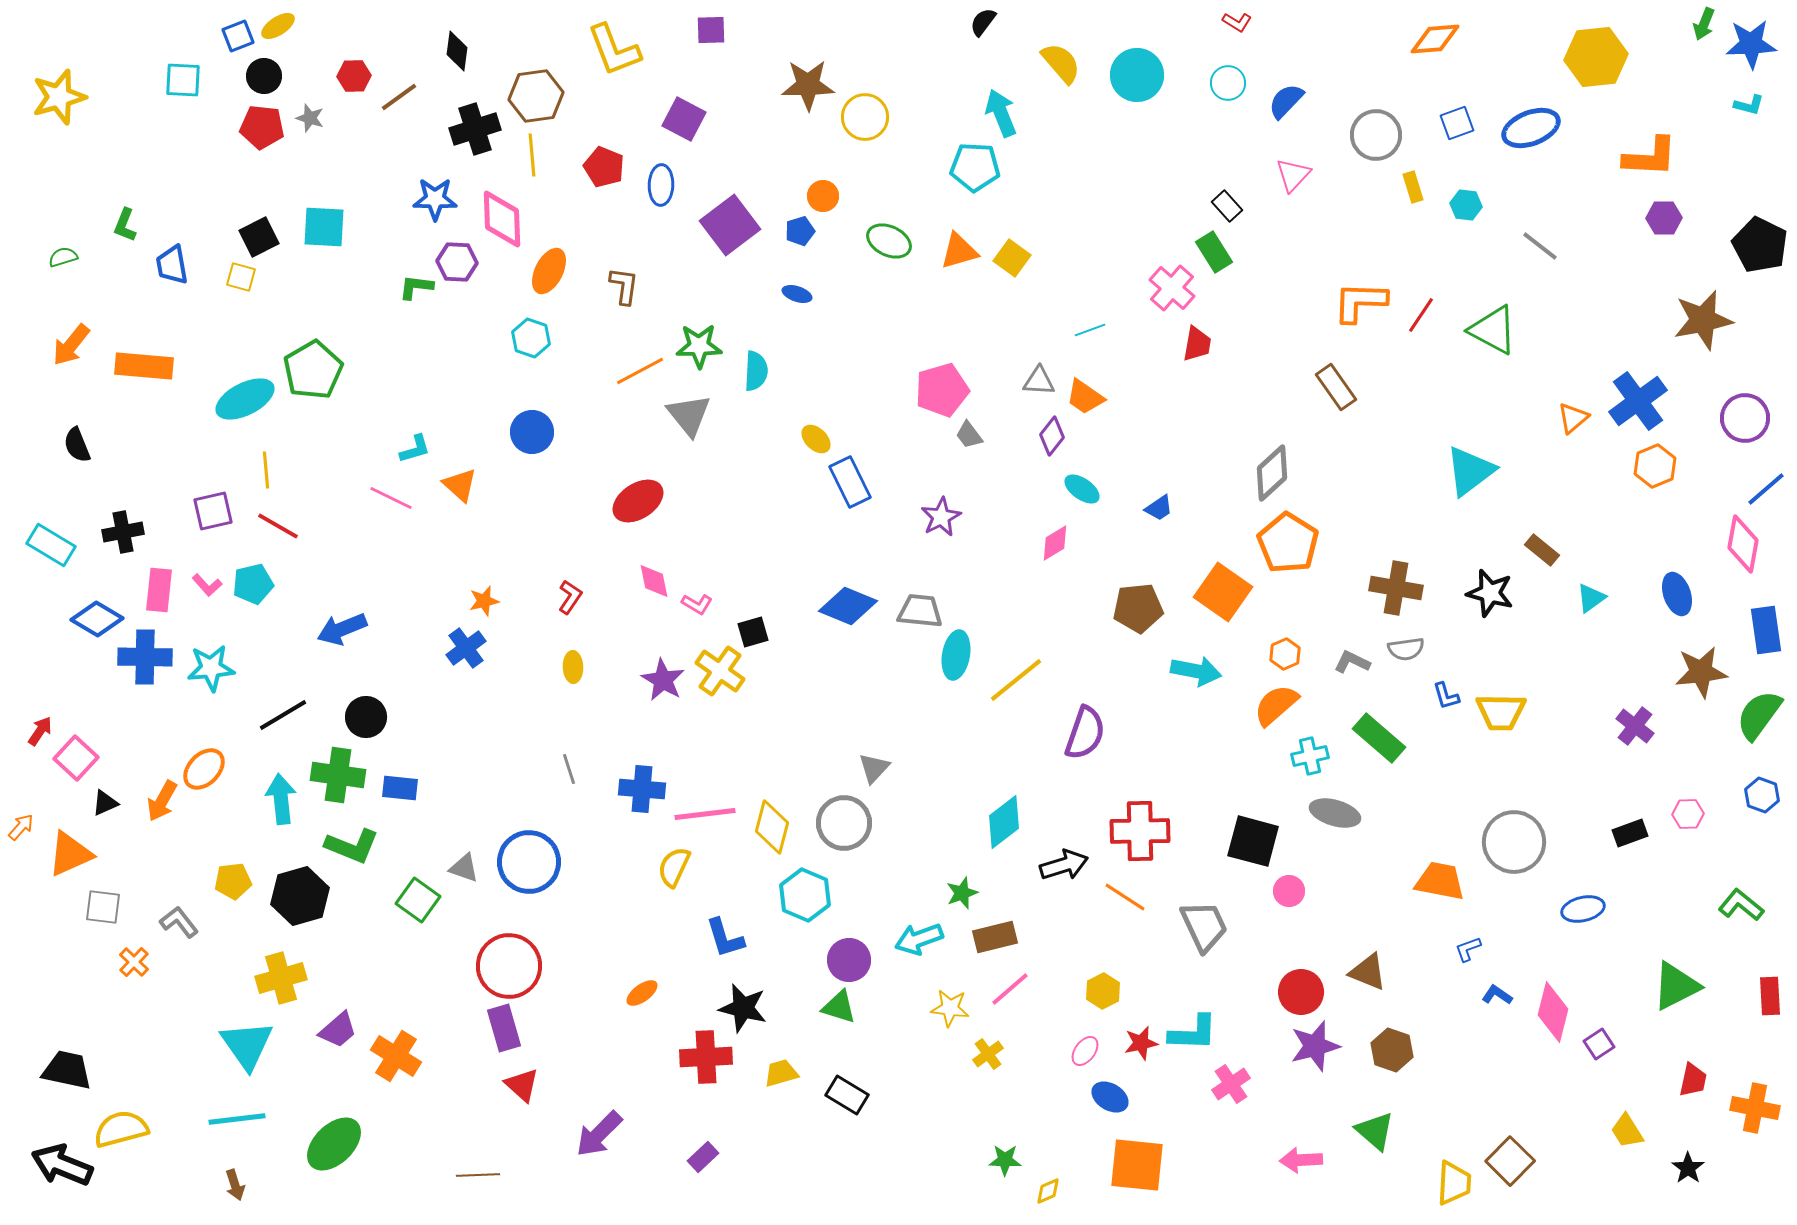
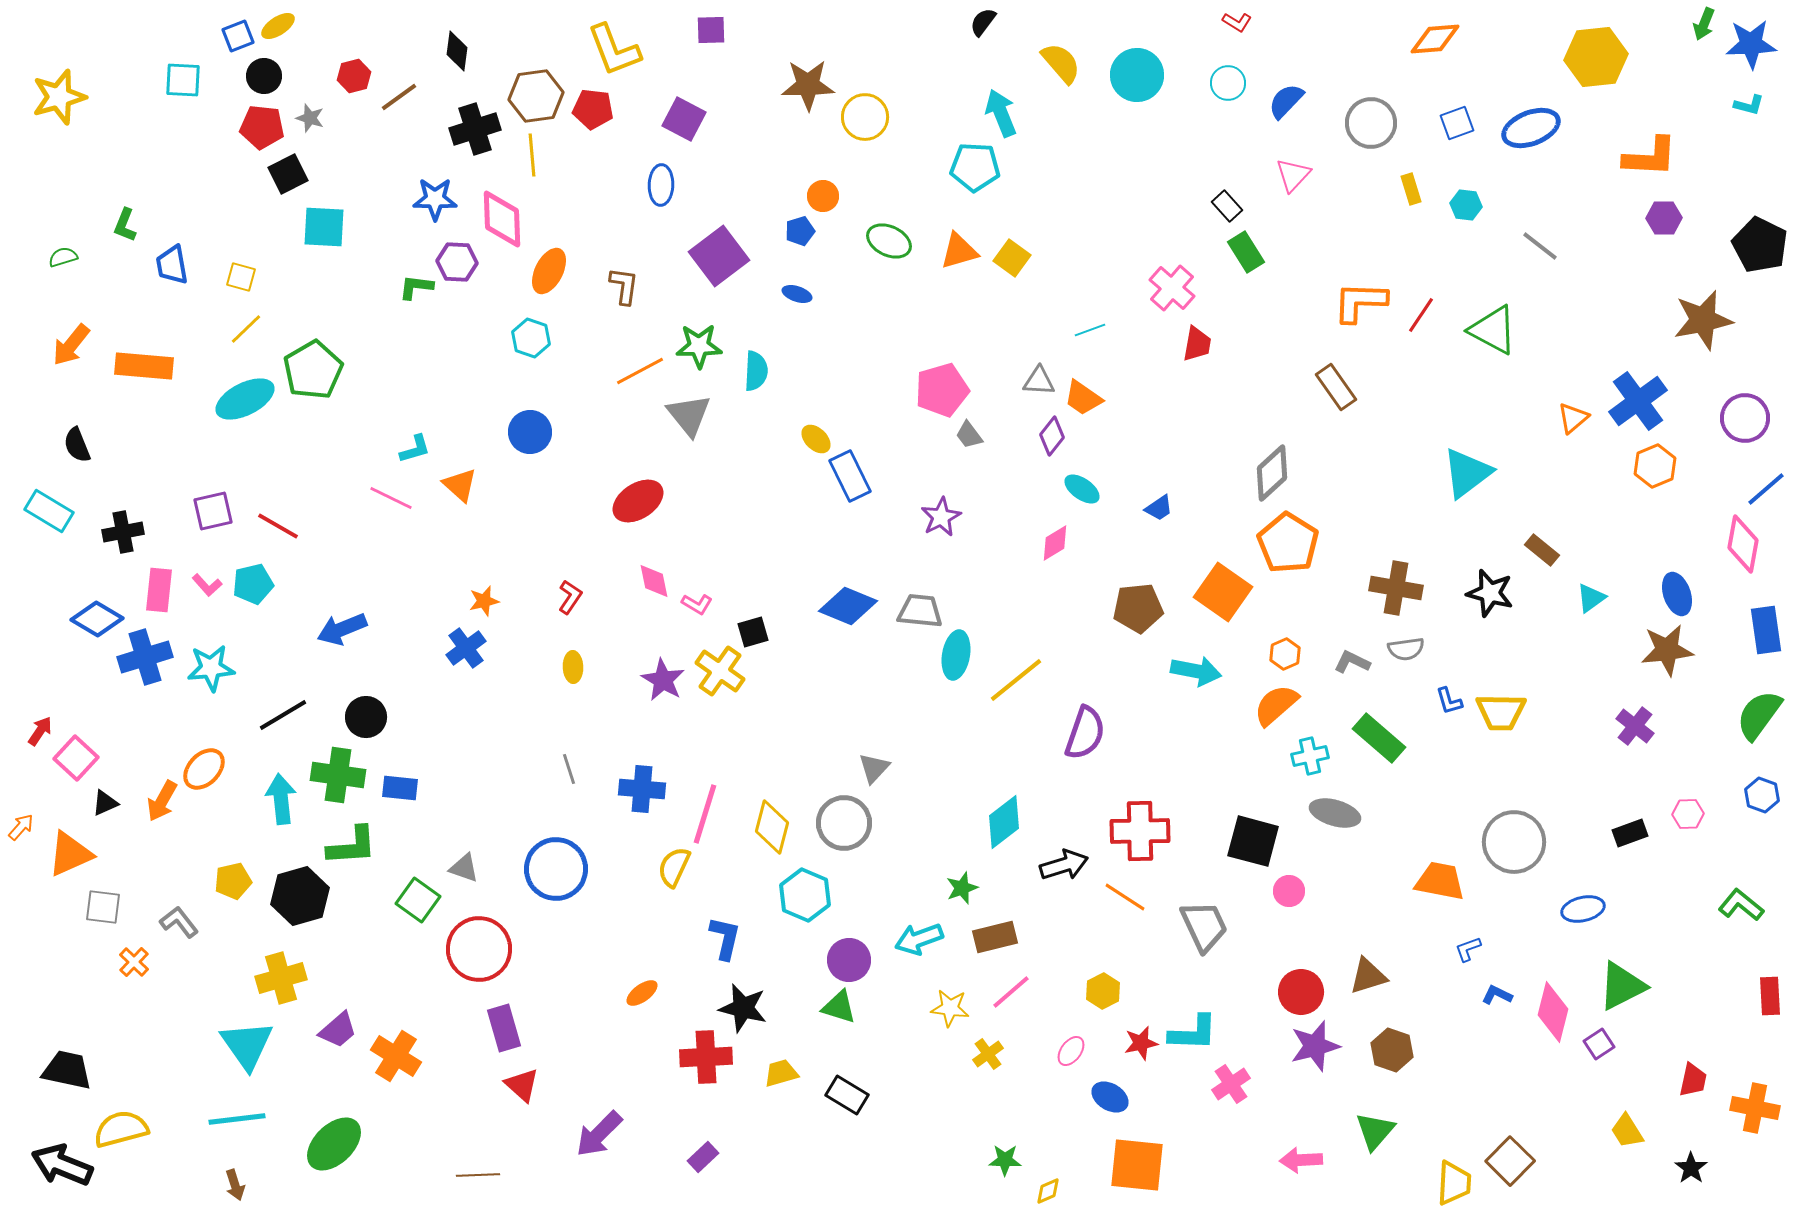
red hexagon at (354, 76): rotated 12 degrees counterclockwise
gray circle at (1376, 135): moved 5 px left, 12 px up
red pentagon at (604, 167): moved 11 px left, 58 px up; rotated 15 degrees counterclockwise
yellow rectangle at (1413, 187): moved 2 px left, 2 px down
purple square at (730, 225): moved 11 px left, 31 px down
black square at (259, 237): moved 29 px right, 63 px up
green rectangle at (1214, 252): moved 32 px right
orange trapezoid at (1085, 397): moved 2 px left, 1 px down
blue circle at (532, 432): moved 2 px left
yellow line at (266, 470): moved 20 px left, 141 px up; rotated 51 degrees clockwise
cyan triangle at (1470, 471): moved 3 px left, 2 px down
blue rectangle at (850, 482): moved 6 px up
cyan rectangle at (51, 545): moved 2 px left, 34 px up
blue cross at (145, 657): rotated 18 degrees counterclockwise
brown star at (1701, 672): moved 34 px left, 22 px up
blue L-shape at (1446, 696): moved 3 px right, 5 px down
pink line at (705, 814): rotated 66 degrees counterclockwise
green L-shape at (352, 846): rotated 26 degrees counterclockwise
blue circle at (529, 862): moved 27 px right, 7 px down
yellow pentagon at (233, 881): rotated 6 degrees counterclockwise
green star at (962, 893): moved 5 px up
blue L-shape at (725, 938): rotated 150 degrees counterclockwise
red circle at (509, 966): moved 30 px left, 17 px up
brown triangle at (1368, 972): moved 4 px down; rotated 39 degrees counterclockwise
green triangle at (1676, 986): moved 54 px left
pink line at (1010, 989): moved 1 px right, 3 px down
blue L-shape at (1497, 995): rotated 8 degrees counterclockwise
pink ellipse at (1085, 1051): moved 14 px left
green triangle at (1375, 1131): rotated 30 degrees clockwise
black star at (1688, 1168): moved 3 px right
